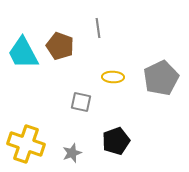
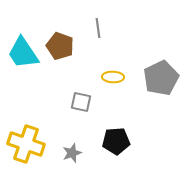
cyan trapezoid: rotated 6 degrees counterclockwise
black pentagon: rotated 16 degrees clockwise
